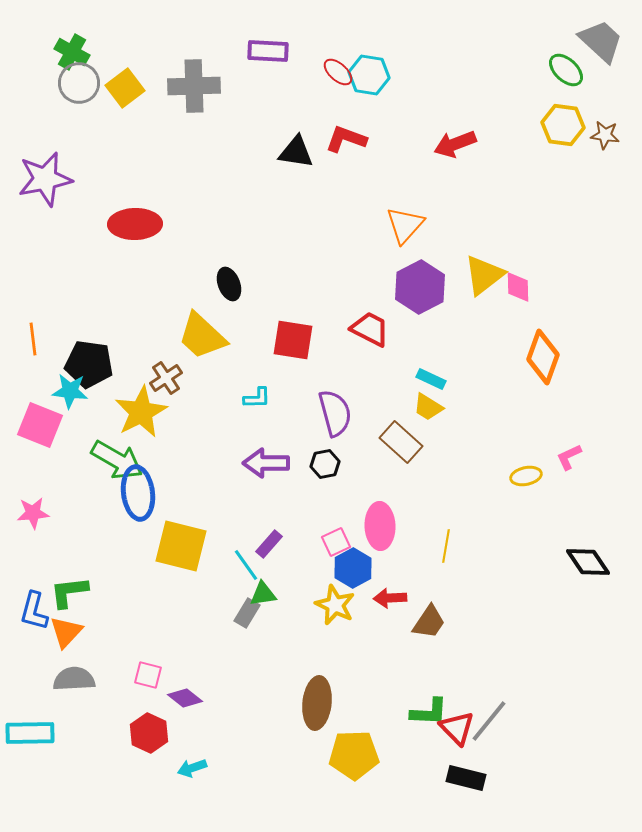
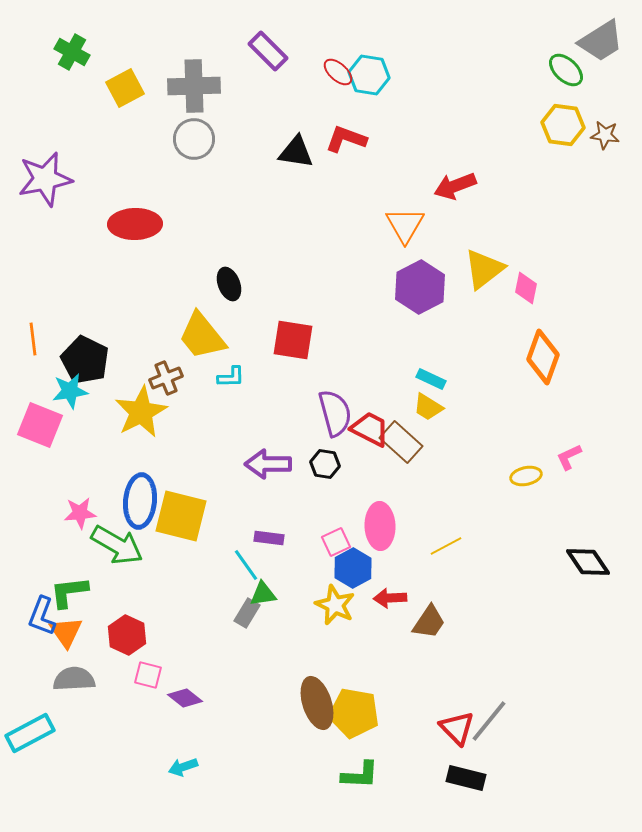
gray trapezoid at (601, 41): rotated 105 degrees clockwise
purple rectangle at (268, 51): rotated 42 degrees clockwise
gray circle at (79, 83): moved 115 px right, 56 px down
yellow square at (125, 88): rotated 9 degrees clockwise
red arrow at (455, 144): moved 42 px down
orange triangle at (405, 225): rotated 12 degrees counterclockwise
yellow triangle at (484, 275): moved 6 px up
pink diamond at (518, 287): moved 8 px right, 1 px down; rotated 12 degrees clockwise
red trapezoid at (370, 329): moved 100 px down
yellow trapezoid at (202, 336): rotated 8 degrees clockwise
black pentagon at (89, 364): moved 4 px left, 4 px up; rotated 18 degrees clockwise
brown cross at (166, 378): rotated 12 degrees clockwise
cyan star at (70, 391): rotated 15 degrees counterclockwise
cyan L-shape at (257, 398): moved 26 px left, 21 px up
green arrow at (117, 460): moved 85 px down
purple arrow at (266, 463): moved 2 px right, 1 px down
black hexagon at (325, 464): rotated 20 degrees clockwise
blue ellipse at (138, 493): moved 2 px right, 8 px down; rotated 12 degrees clockwise
pink star at (33, 513): moved 47 px right
purple rectangle at (269, 544): moved 6 px up; rotated 56 degrees clockwise
yellow square at (181, 546): moved 30 px up
yellow line at (446, 546): rotated 52 degrees clockwise
blue L-shape at (34, 611): moved 8 px right, 5 px down; rotated 6 degrees clockwise
orange triangle at (66, 632): rotated 18 degrees counterclockwise
brown ellipse at (317, 703): rotated 24 degrees counterclockwise
green L-shape at (429, 712): moved 69 px left, 63 px down
cyan rectangle at (30, 733): rotated 27 degrees counterclockwise
red hexagon at (149, 733): moved 22 px left, 98 px up
yellow pentagon at (354, 755): moved 42 px up; rotated 12 degrees clockwise
cyan arrow at (192, 768): moved 9 px left, 1 px up
